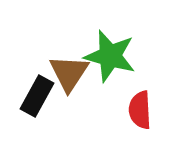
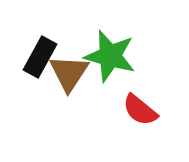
black rectangle: moved 3 px right, 39 px up
red semicircle: rotated 48 degrees counterclockwise
